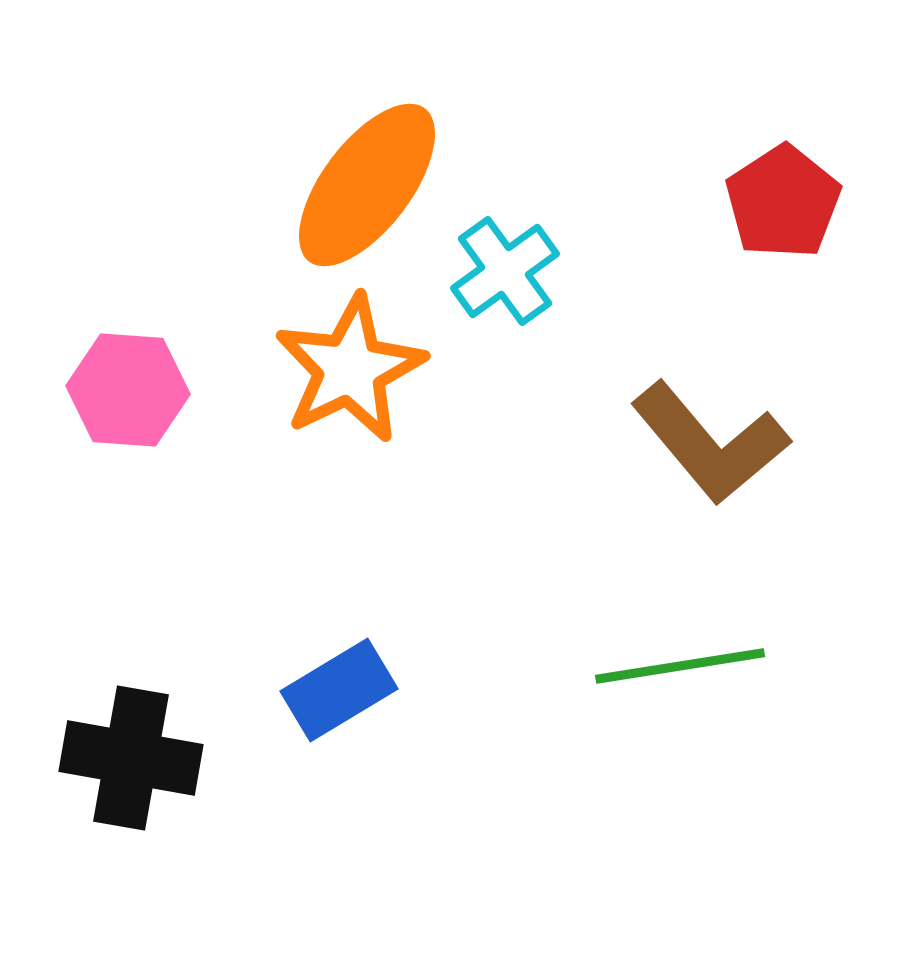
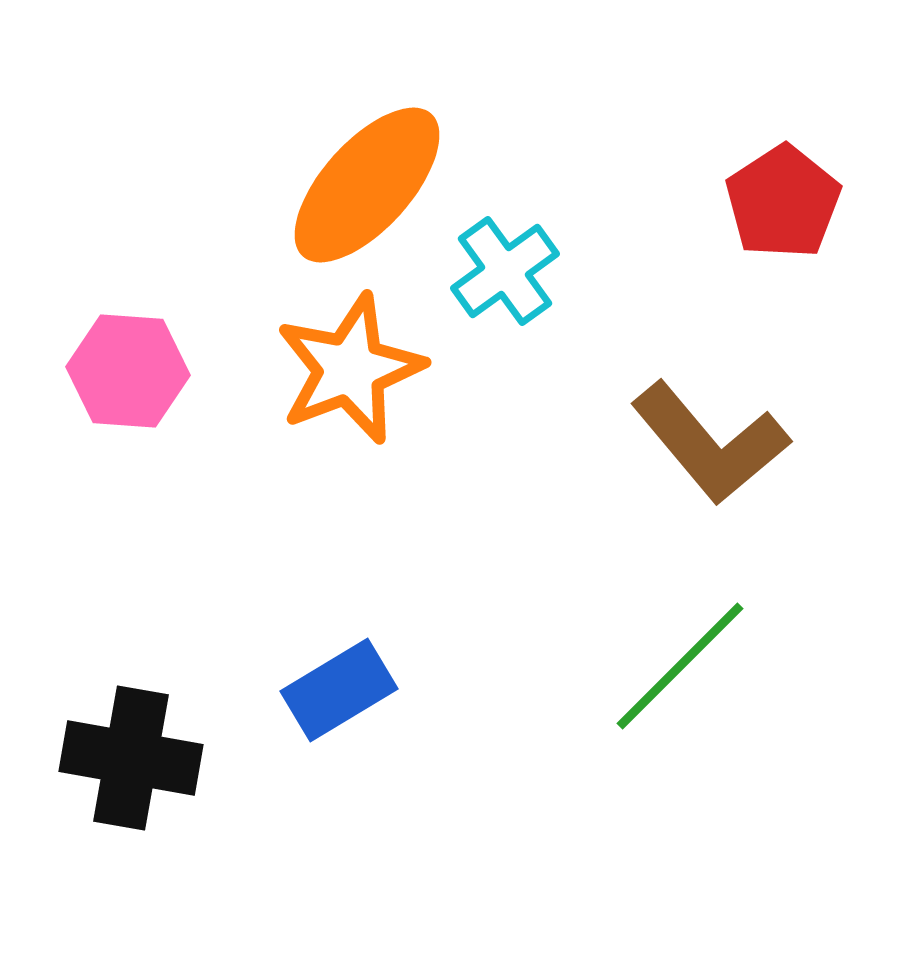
orange ellipse: rotated 5 degrees clockwise
orange star: rotated 5 degrees clockwise
pink hexagon: moved 19 px up
green line: rotated 36 degrees counterclockwise
